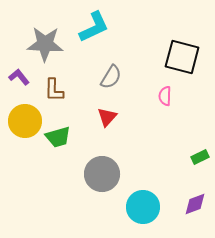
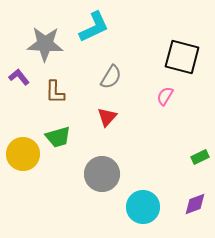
brown L-shape: moved 1 px right, 2 px down
pink semicircle: rotated 30 degrees clockwise
yellow circle: moved 2 px left, 33 px down
